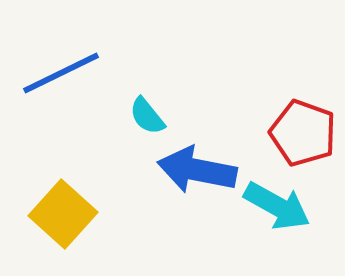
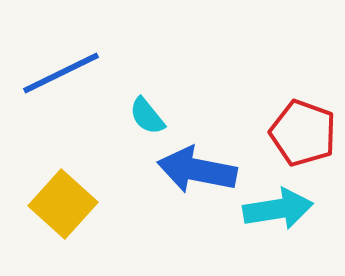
cyan arrow: moved 1 px right, 3 px down; rotated 38 degrees counterclockwise
yellow square: moved 10 px up
